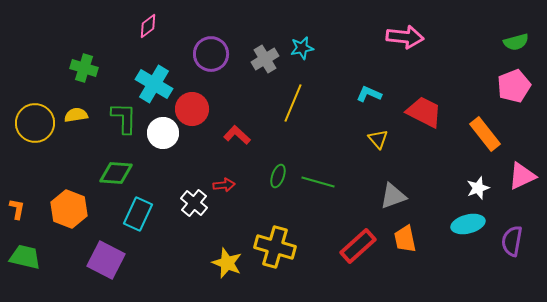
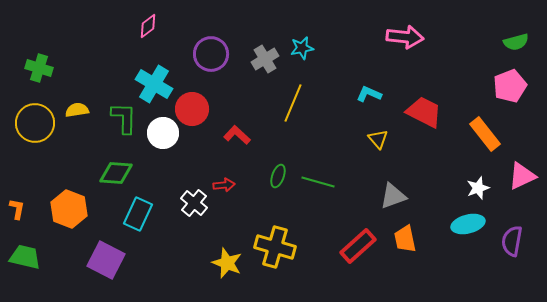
green cross: moved 45 px left
pink pentagon: moved 4 px left
yellow semicircle: moved 1 px right, 5 px up
